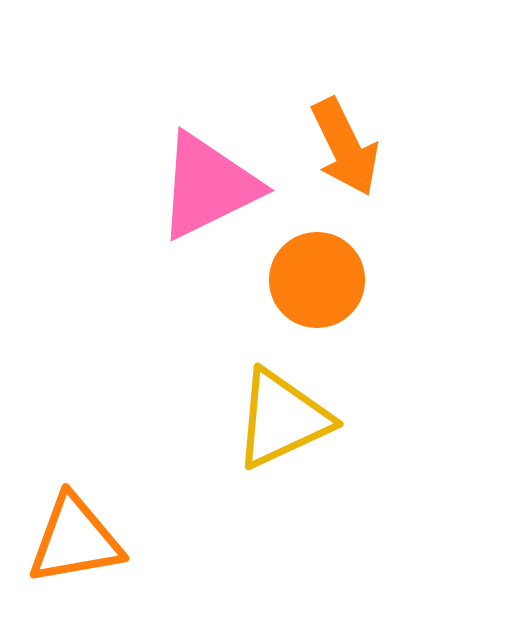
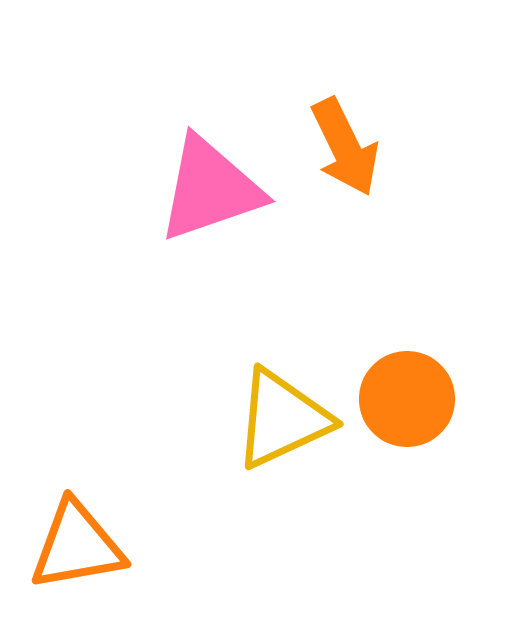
pink triangle: moved 2 px right, 3 px down; rotated 7 degrees clockwise
orange circle: moved 90 px right, 119 px down
orange triangle: moved 2 px right, 6 px down
